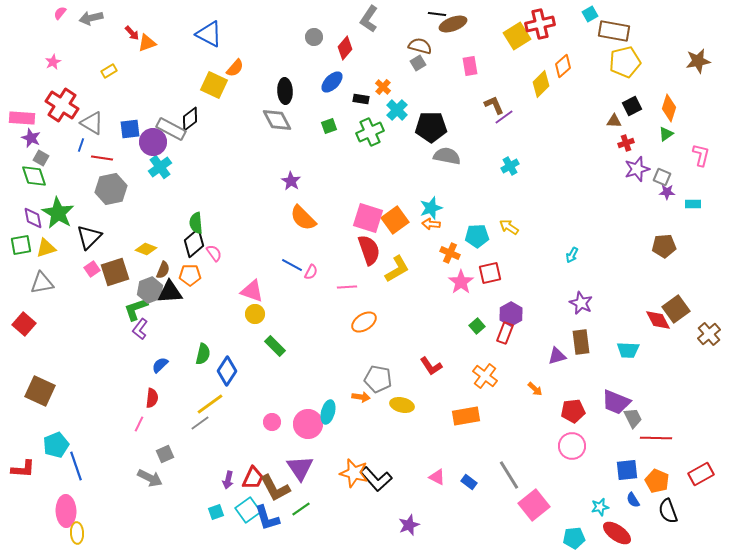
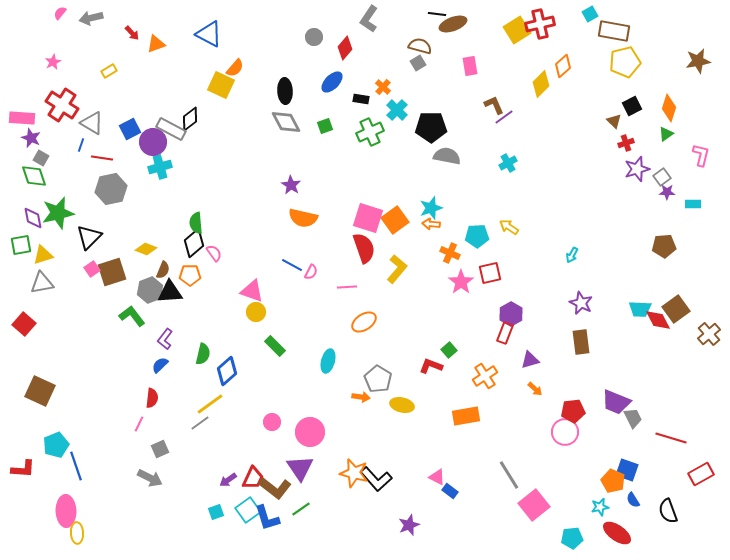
yellow square at (517, 36): moved 6 px up
orange triangle at (147, 43): moved 9 px right, 1 px down
yellow square at (214, 85): moved 7 px right
gray diamond at (277, 120): moved 9 px right, 2 px down
brown triangle at (614, 121): rotated 42 degrees clockwise
green square at (329, 126): moved 4 px left
blue square at (130, 129): rotated 20 degrees counterclockwise
cyan cross at (510, 166): moved 2 px left, 3 px up
cyan cross at (160, 167): rotated 20 degrees clockwise
gray square at (662, 177): rotated 30 degrees clockwise
purple star at (291, 181): moved 4 px down
green star at (58, 213): rotated 28 degrees clockwise
orange semicircle at (303, 218): rotated 32 degrees counterclockwise
yellow triangle at (46, 248): moved 3 px left, 7 px down
red semicircle at (369, 250): moved 5 px left, 2 px up
yellow L-shape at (397, 269): rotated 20 degrees counterclockwise
brown square at (115, 272): moved 3 px left
green L-shape at (136, 309): moved 4 px left, 7 px down; rotated 72 degrees clockwise
yellow circle at (255, 314): moved 1 px right, 2 px up
green square at (477, 326): moved 28 px left, 24 px down
purple L-shape at (140, 329): moved 25 px right, 10 px down
cyan trapezoid at (628, 350): moved 12 px right, 41 px up
purple triangle at (557, 356): moved 27 px left, 4 px down
red L-shape at (431, 366): rotated 145 degrees clockwise
blue diamond at (227, 371): rotated 16 degrees clockwise
orange cross at (485, 376): rotated 20 degrees clockwise
gray pentagon at (378, 379): rotated 20 degrees clockwise
cyan ellipse at (328, 412): moved 51 px up
pink circle at (308, 424): moved 2 px right, 8 px down
red line at (656, 438): moved 15 px right; rotated 16 degrees clockwise
pink circle at (572, 446): moved 7 px left, 14 px up
gray square at (165, 454): moved 5 px left, 5 px up
blue square at (627, 470): rotated 25 degrees clockwise
purple arrow at (228, 480): rotated 42 degrees clockwise
orange pentagon at (657, 481): moved 44 px left
blue rectangle at (469, 482): moved 19 px left, 9 px down
brown L-shape at (275, 488): rotated 24 degrees counterclockwise
cyan pentagon at (574, 538): moved 2 px left
